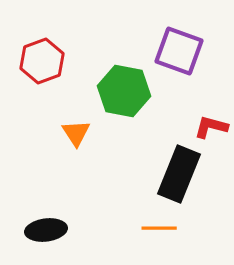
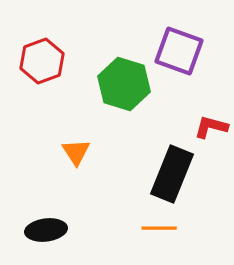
green hexagon: moved 7 px up; rotated 6 degrees clockwise
orange triangle: moved 19 px down
black rectangle: moved 7 px left
